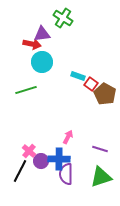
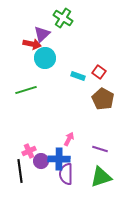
purple triangle: rotated 36 degrees counterclockwise
cyan circle: moved 3 px right, 4 px up
red square: moved 8 px right, 12 px up
brown pentagon: moved 2 px left, 5 px down
pink arrow: moved 1 px right, 2 px down
pink cross: rotated 24 degrees clockwise
black line: rotated 35 degrees counterclockwise
